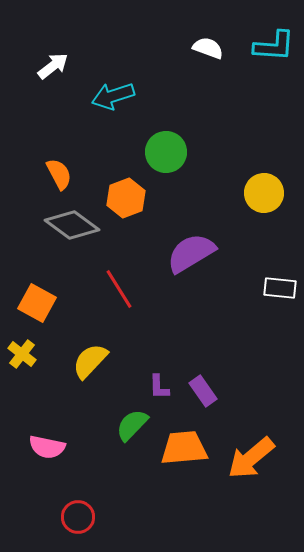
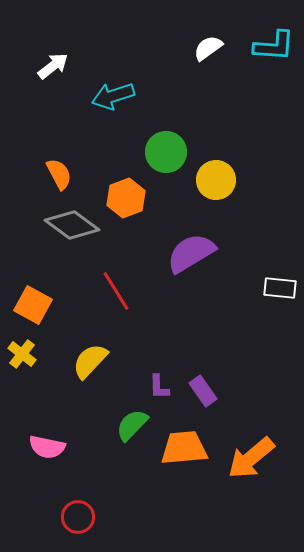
white semicircle: rotated 56 degrees counterclockwise
yellow circle: moved 48 px left, 13 px up
red line: moved 3 px left, 2 px down
orange square: moved 4 px left, 2 px down
